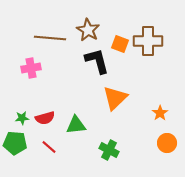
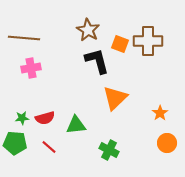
brown line: moved 26 px left
